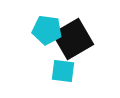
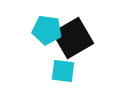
black square: moved 1 px up
